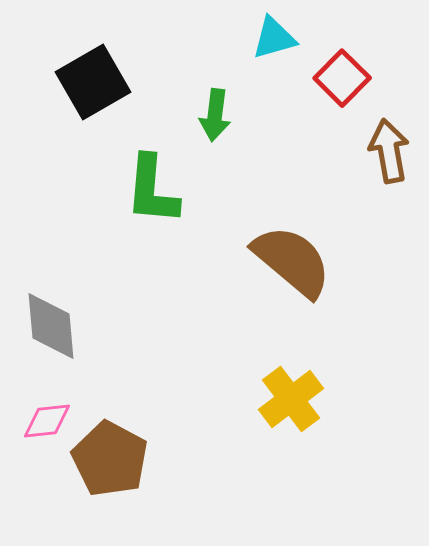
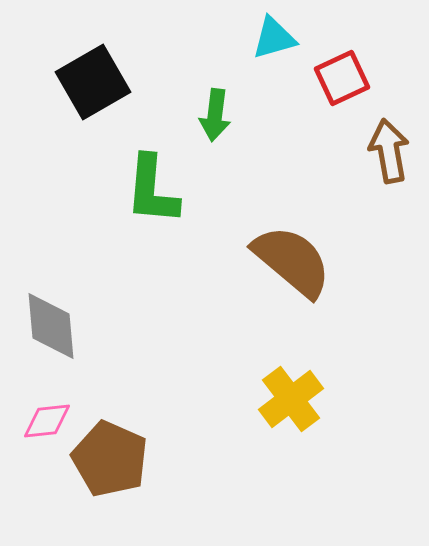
red square: rotated 20 degrees clockwise
brown pentagon: rotated 4 degrees counterclockwise
